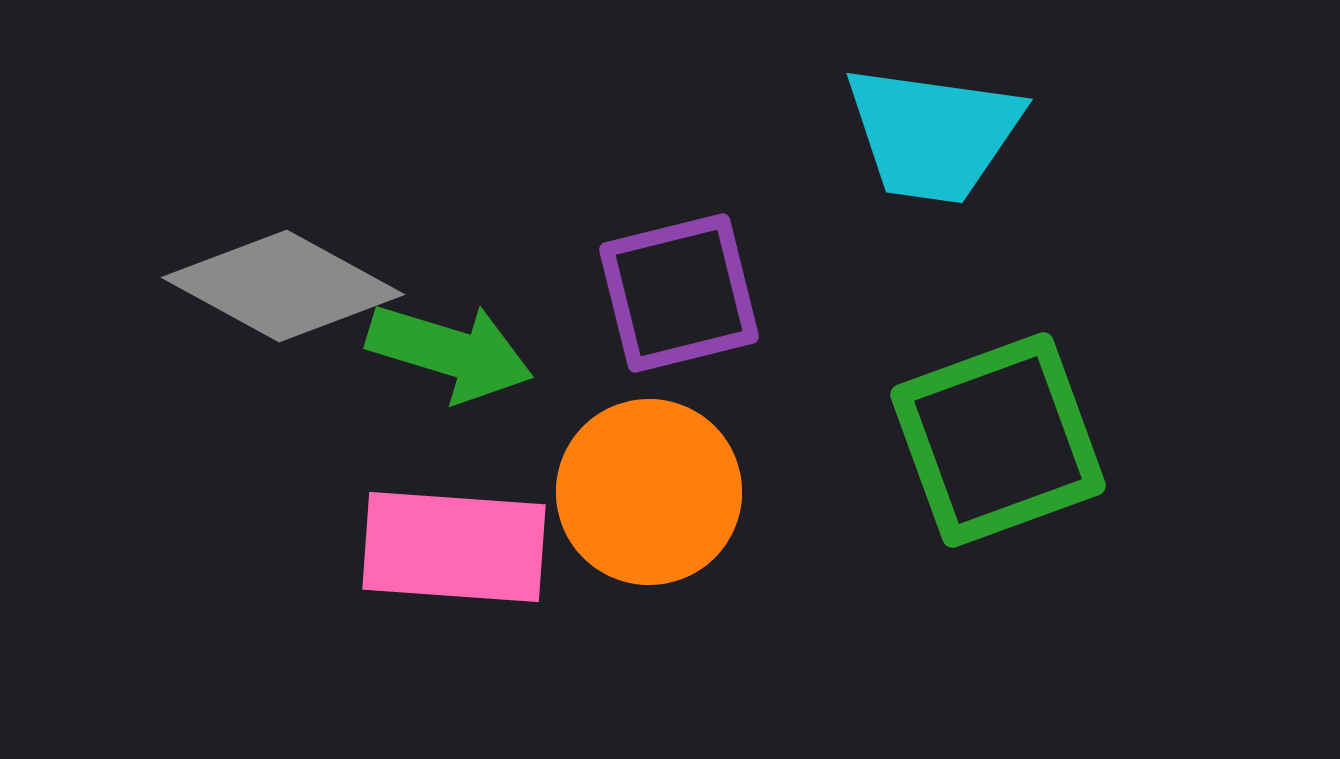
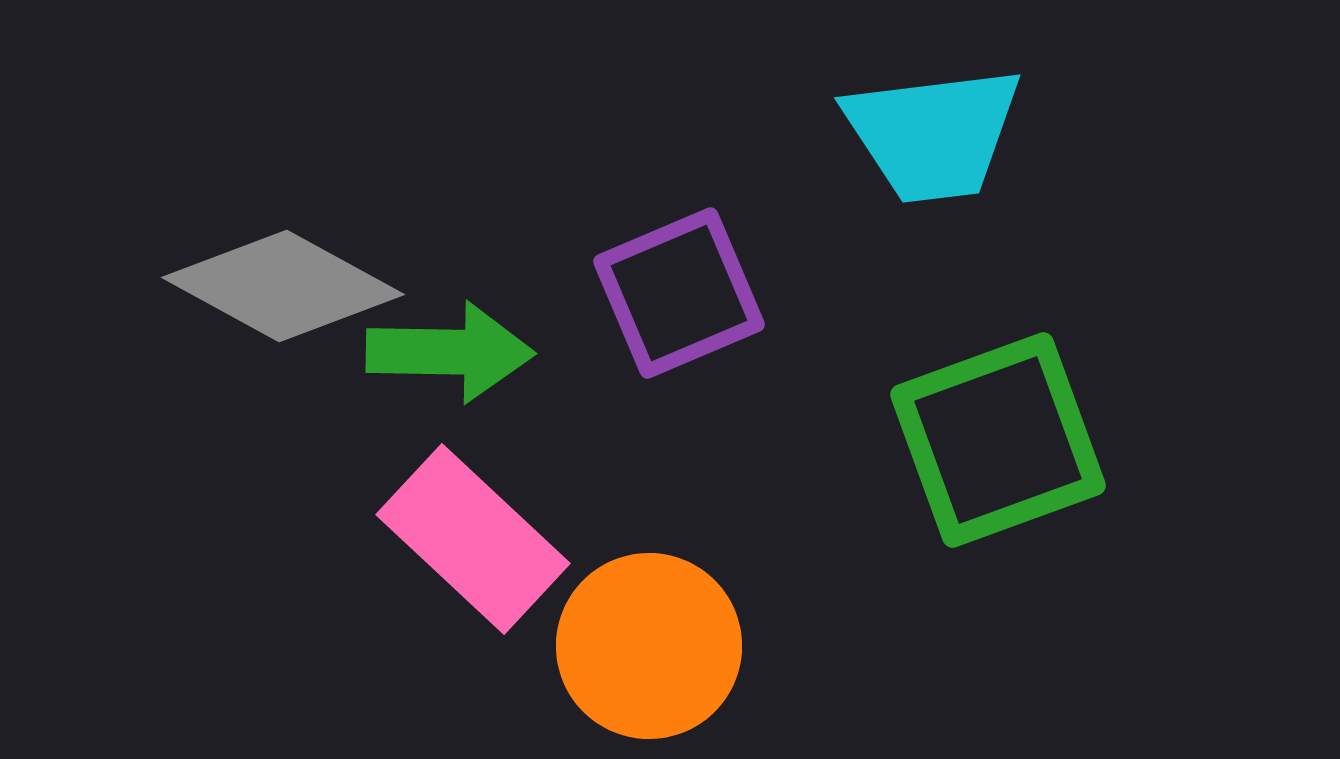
cyan trapezoid: rotated 15 degrees counterclockwise
purple square: rotated 9 degrees counterclockwise
green arrow: rotated 16 degrees counterclockwise
orange circle: moved 154 px down
pink rectangle: moved 19 px right, 8 px up; rotated 39 degrees clockwise
